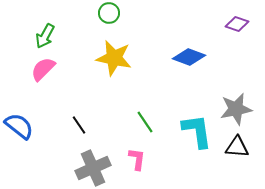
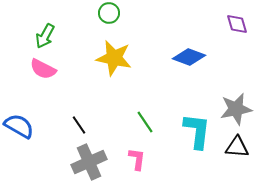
purple diamond: rotated 55 degrees clockwise
pink semicircle: rotated 108 degrees counterclockwise
blue semicircle: rotated 8 degrees counterclockwise
cyan L-shape: rotated 15 degrees clockwise
gray cross: moved 4 px left, 6 px up
